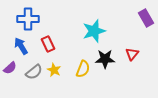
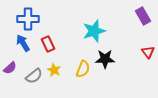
purple rectangle: moved 3 px left, 2 px up
blue arrow: moved 2 px right, 3 px up
red triangle: moved 16 px right, 2 px up; rotated 16 degrees counterclockwise
gray semicircle: moved 4 px down
